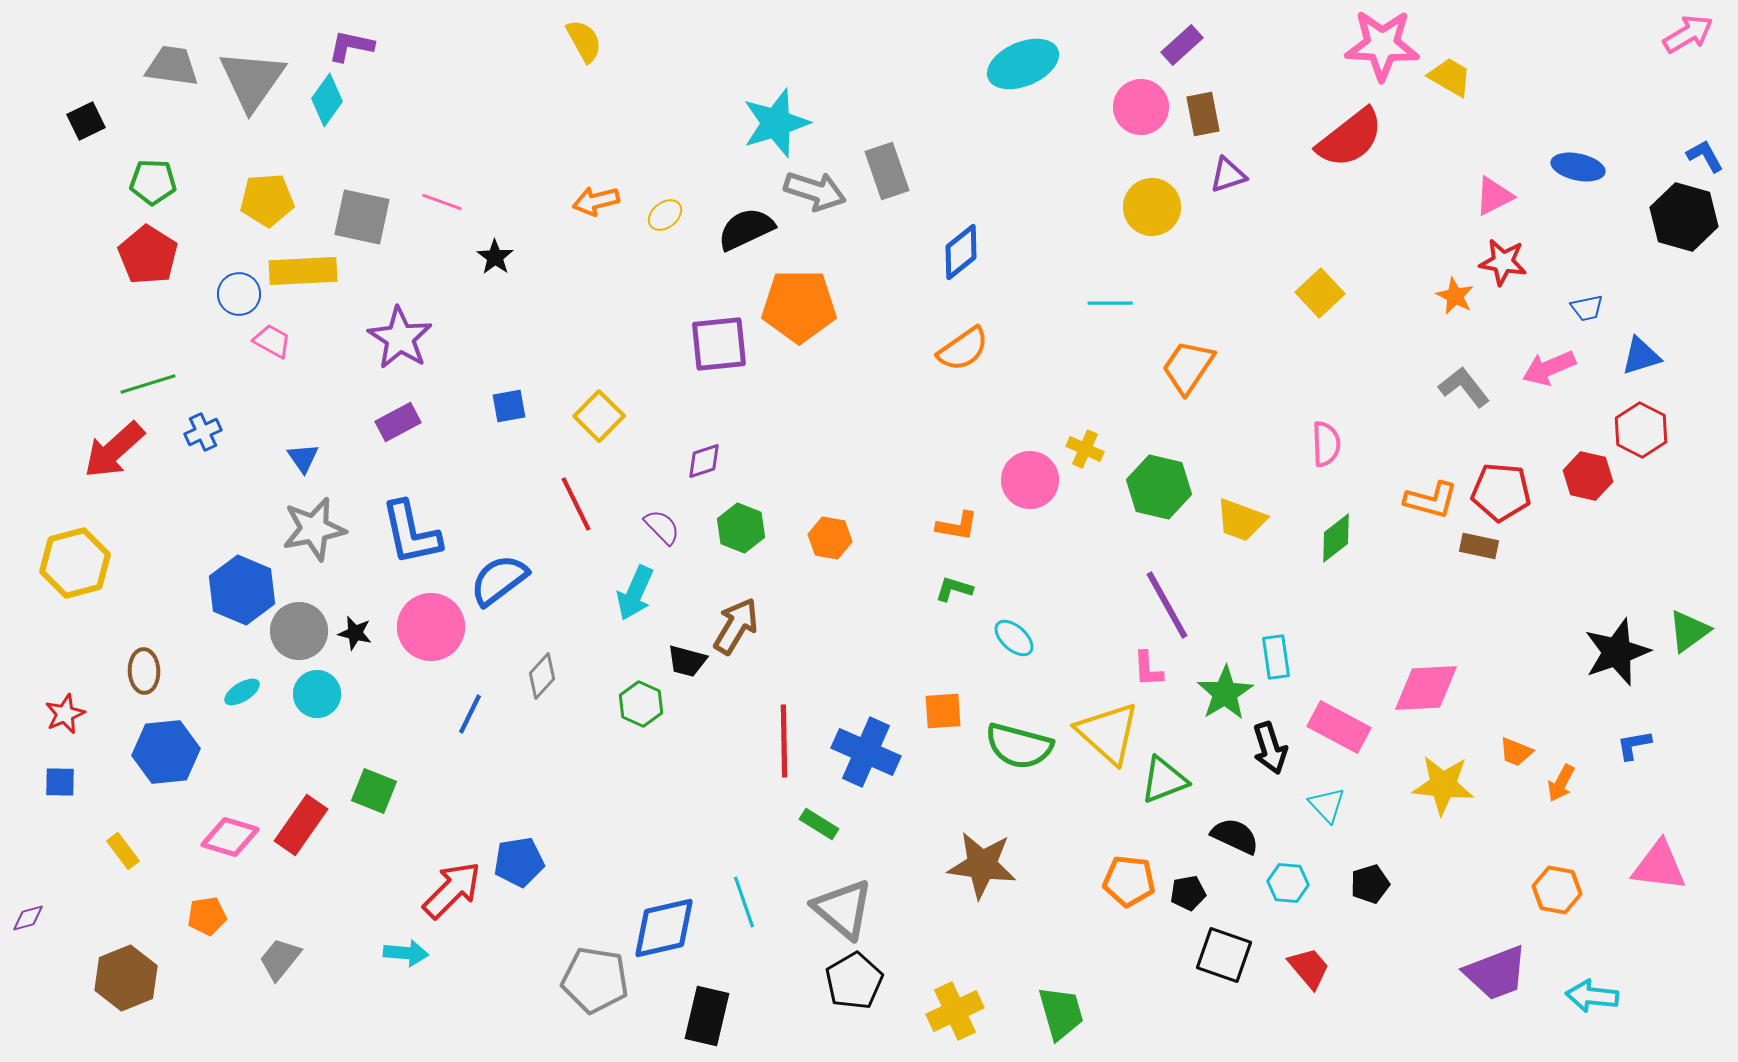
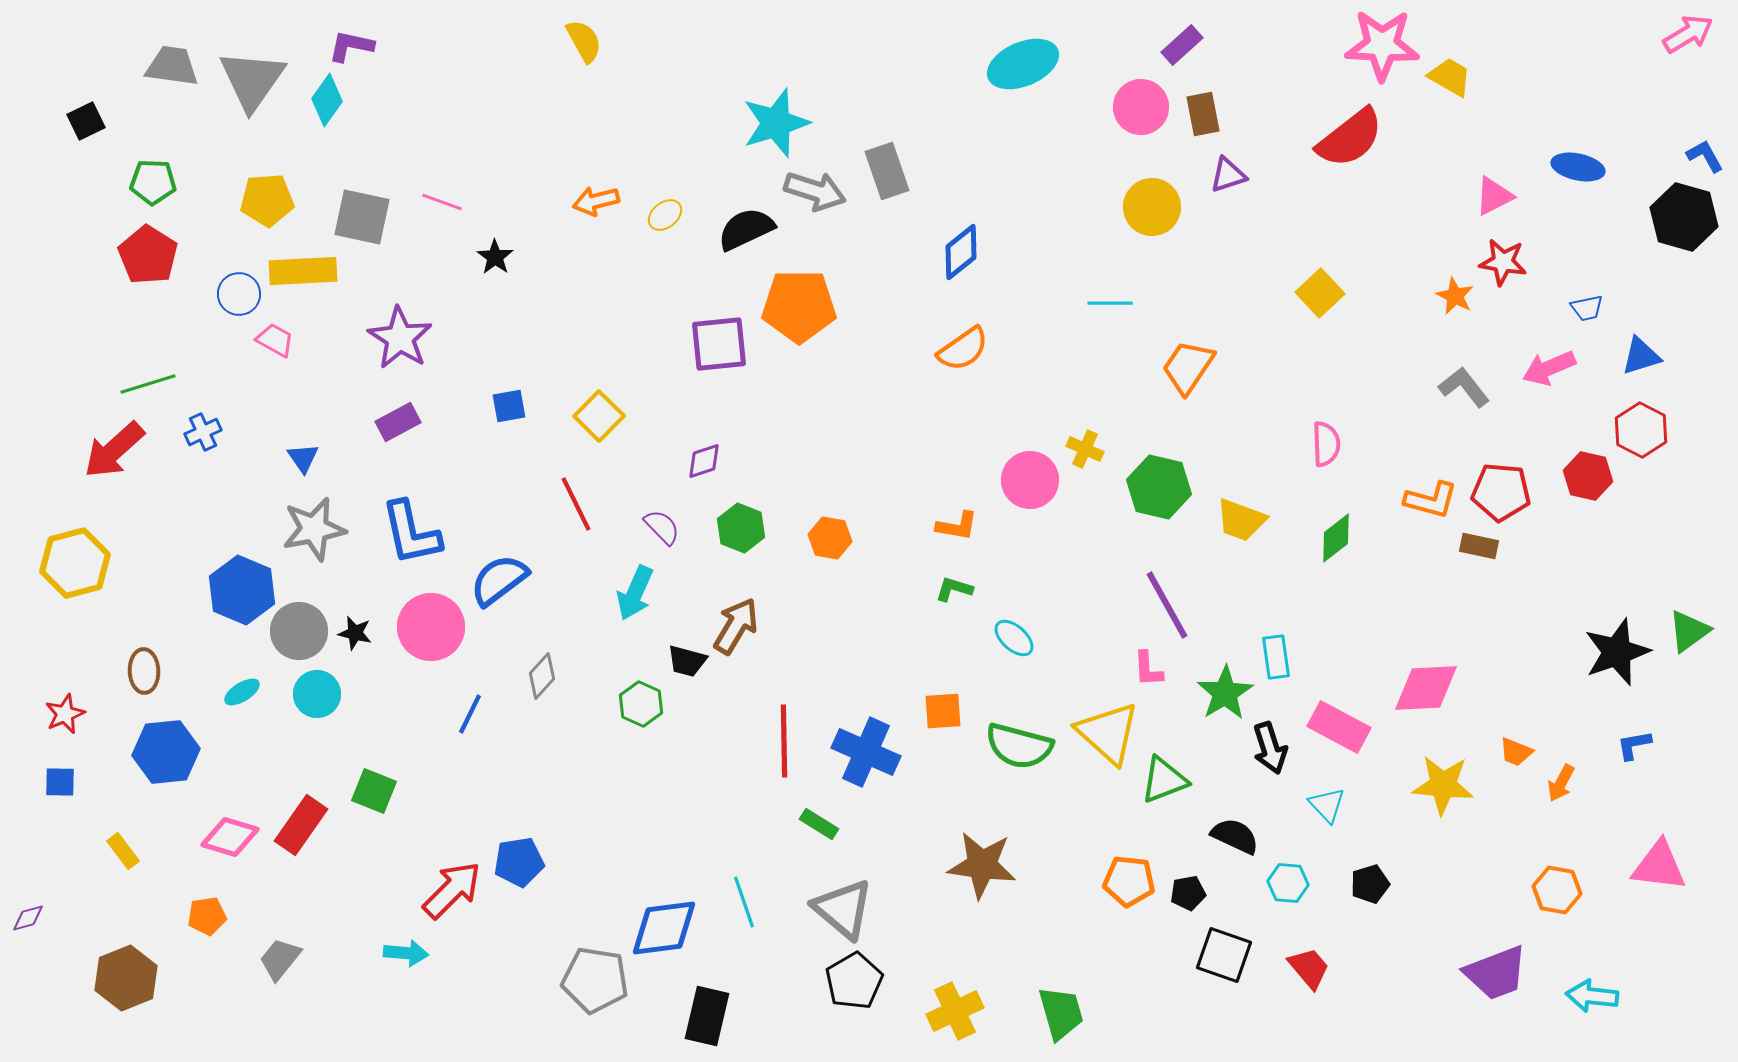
pink trapezoid at (272, 341): moved 3 px right, 1 px up
blue diamond at (664, 928): rotated 6 degrees clockwise
